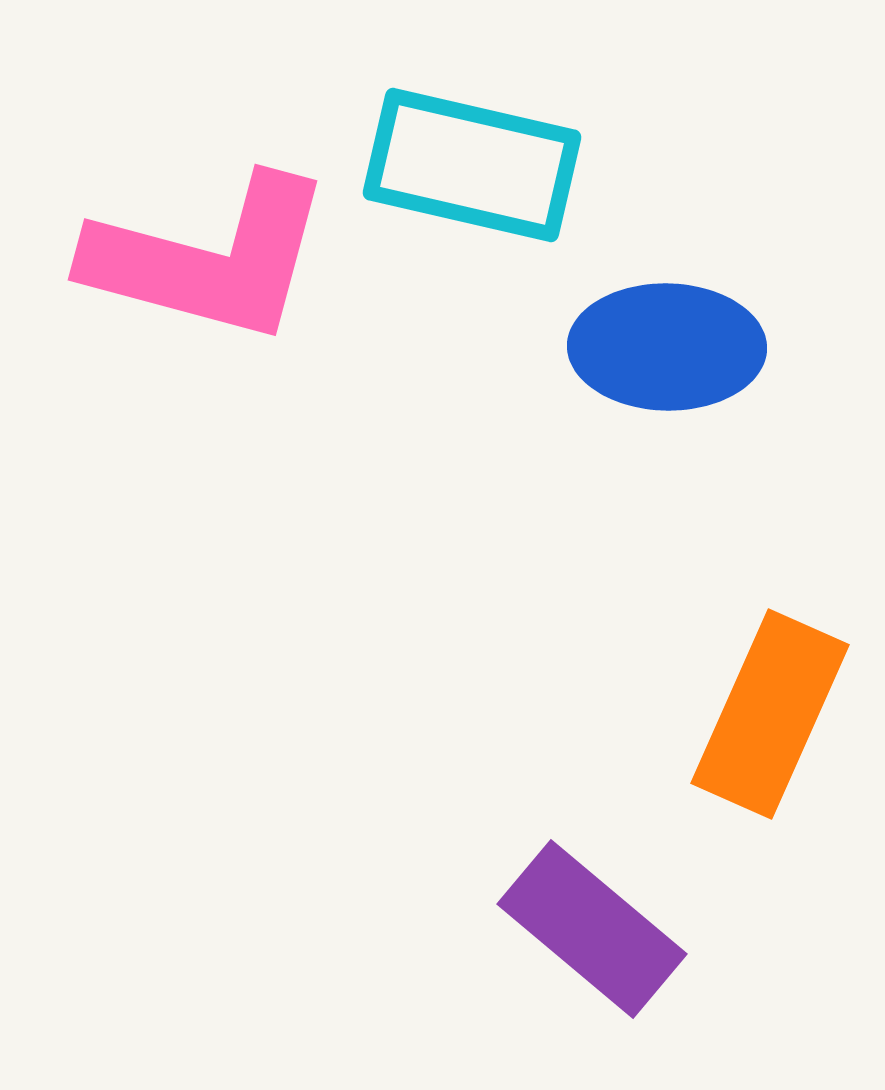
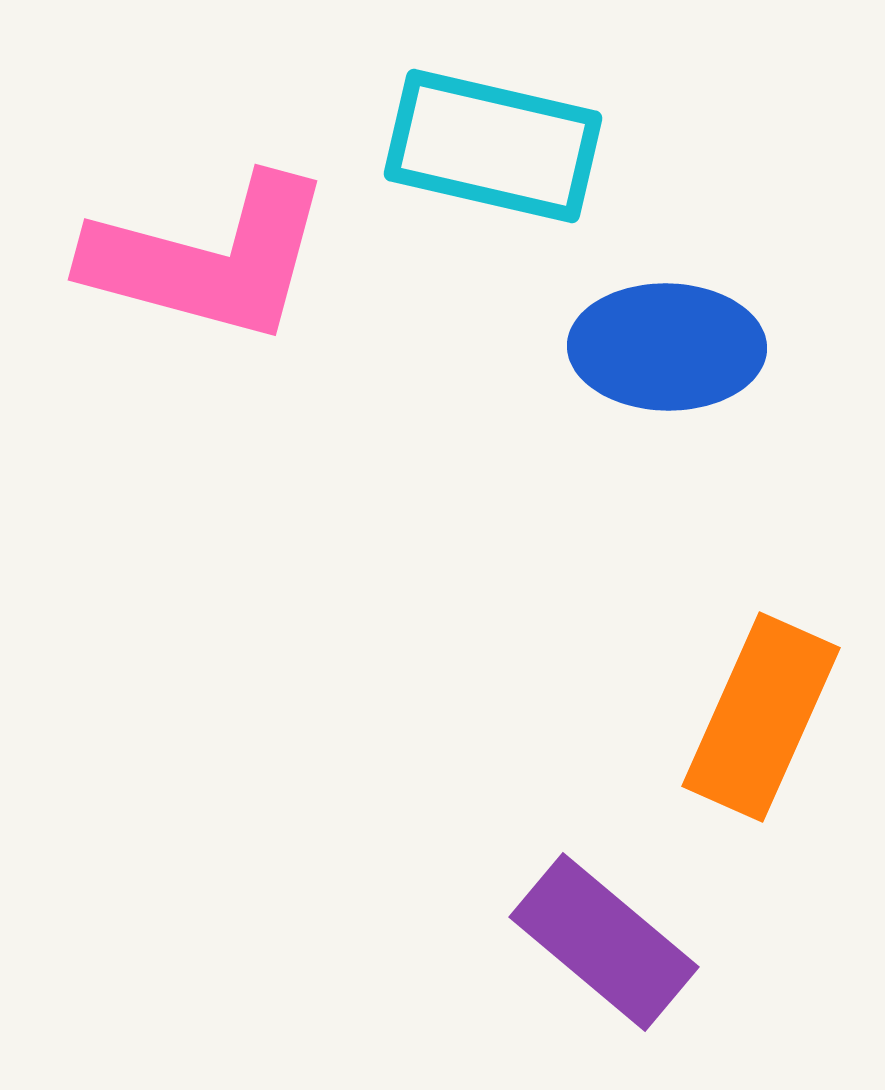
cyan rectangle: moved 21 px right, 19 px up
orange rectangle: moved 9 px left, 3 px down
purple rectangle: moved 12 px right, 13 px down
